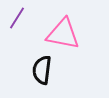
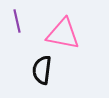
purple line: moved 3 px down; rotated 45 degrees counterclockwise
